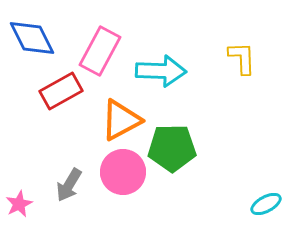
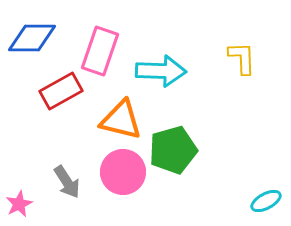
blue diamond: rotated 63 degrees counterclockwise
pink rectangle: rotated 9 degrees counterclockwise
orange triangle: rotated 42 degrees clockwise
green pentagon: moved 1 px right, 2 px down; rotated 15 degrees counterclockwise
gray arrow: moved 2 px left, 3 px up; rotated 64 degrees counterclockwise
cyan ellipse: moved 3 px up
